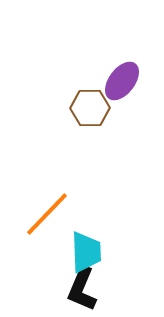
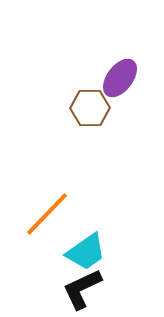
purple ellipse: moved 2 px left, 3 px up
cyan trapezoid: rotated 57 degrees clockwise
black L-shape: rotated 42 degrees clockwise
